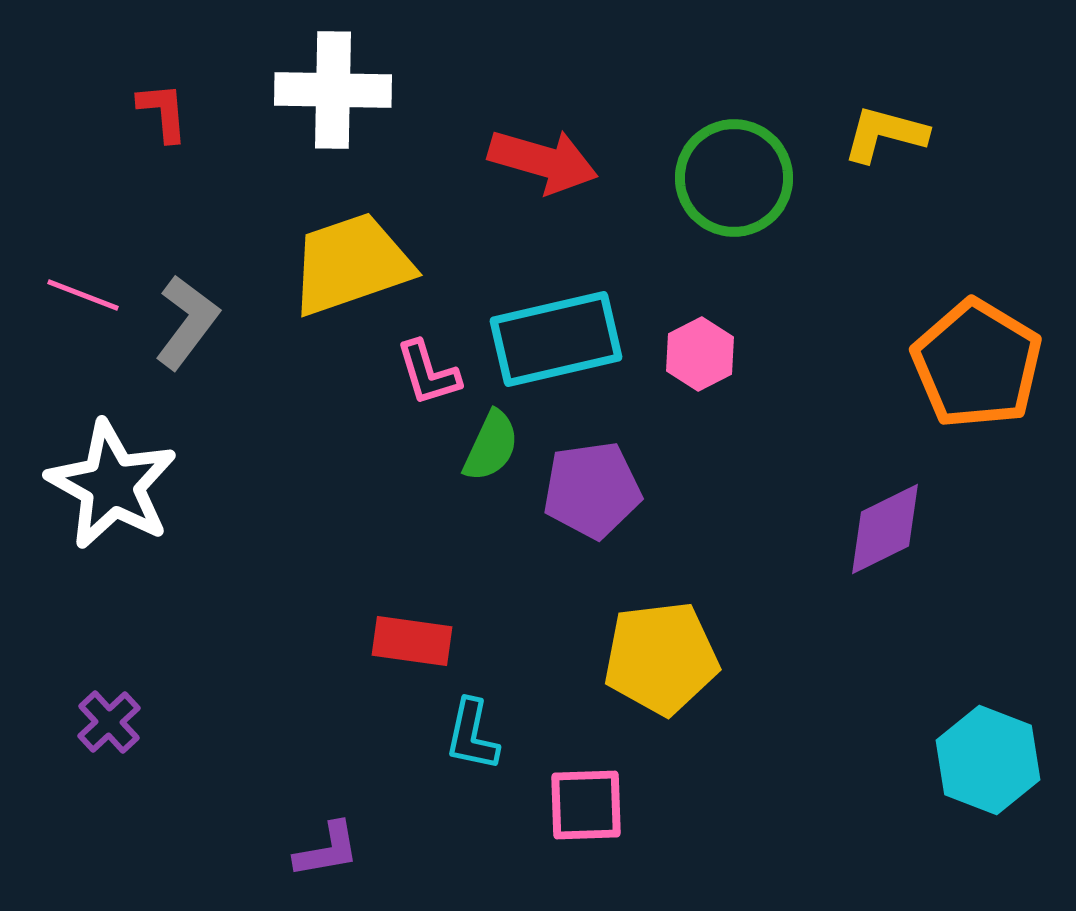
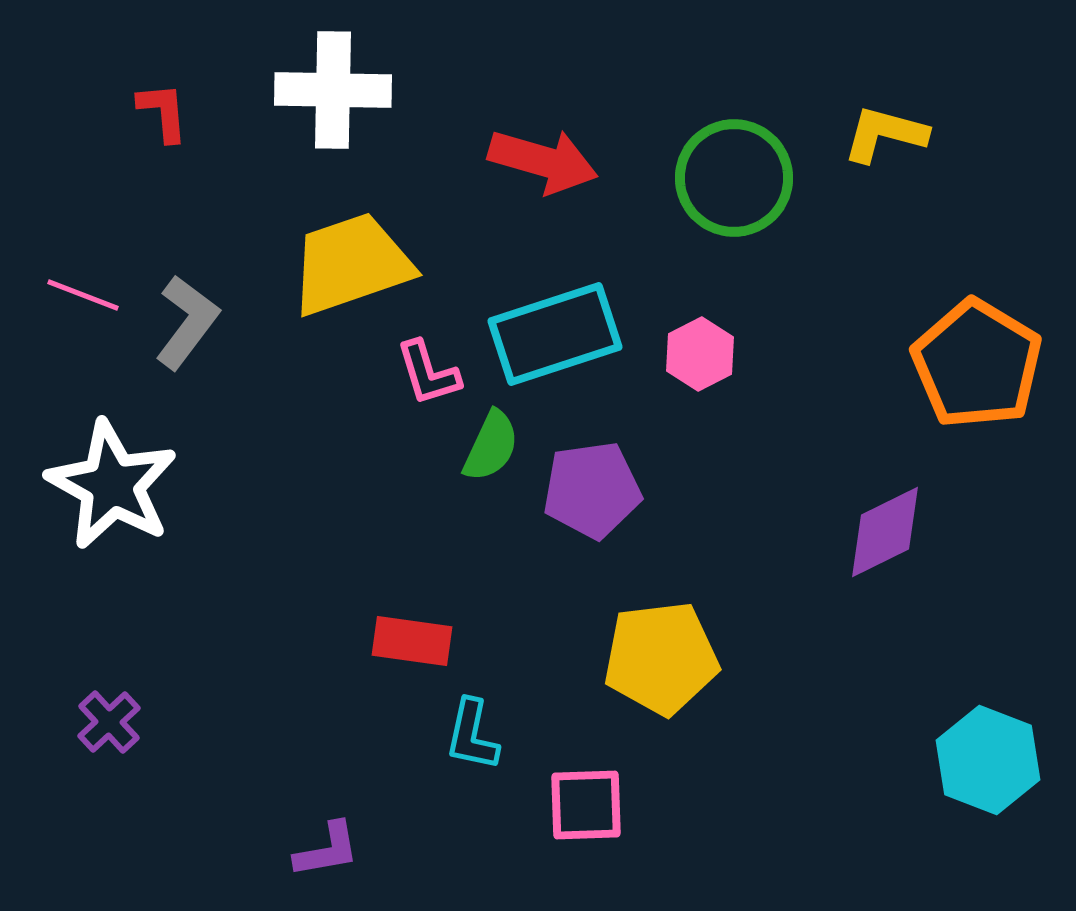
cyan rectangle: moved 1 px left, 5 px up; rotated 5 degrees counterclockwise
purple diamond: moved 3 px down
